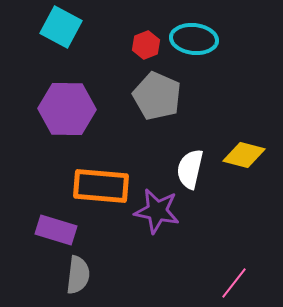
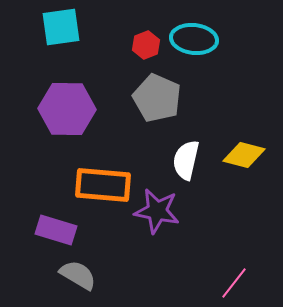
cyan square: rotated 36 degrees counterclockwise
gray pentagon: moved 2 px down
white semicircle: moved 4 px left, 9 px up
orange rectangle: moved 2 px right, 1 px up
gray semicircle: rotated 66 degrees counterclockwise
